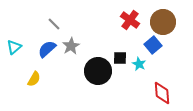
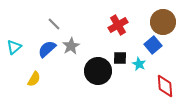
red cross: moved 12 px left, 5 px down; rotated 24 degrees clockwise
red diamond: moved 3 px right, 7 px up
